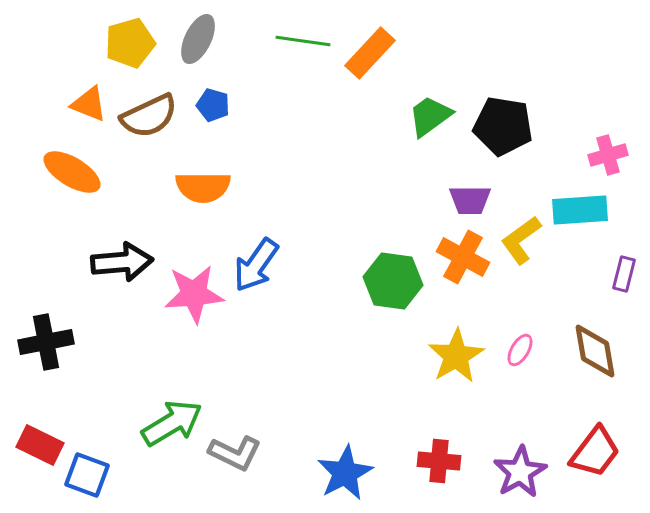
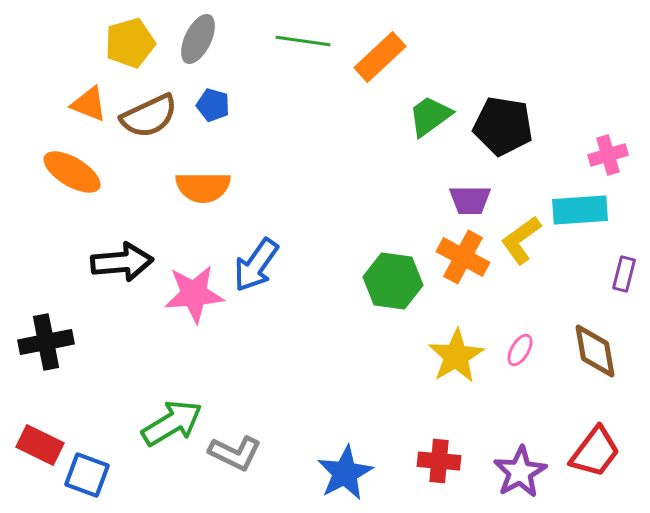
orange rectangle: moved 10 px right, 4 px down; rotated 4 degrees clockwise
